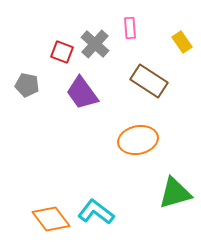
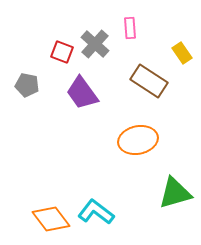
yellow rectangle: moved 11 px down
